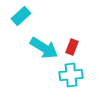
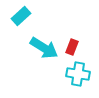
cyan cross: moved 7 px right, 1 px up; rotated 15 degrees clockwise
